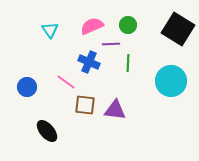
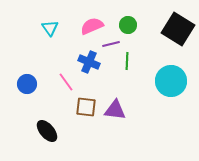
cyan triangle: moved 2 px up
purple line: rotated 12 degrees counterclockwise
green line: moved 1 px left, 2 px up
pink line: rotated 18 degrees clockwise
blue circle: moved 3 px up
brown square: moved 1 px right, 2 px down
